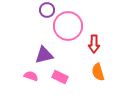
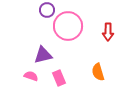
red arrow: moved 14 px right, 12 px up
purple triangle: moved 1 px left
pink rectangle: moved 1 px left, 1 px down; rotated 42 degrees clockwise
